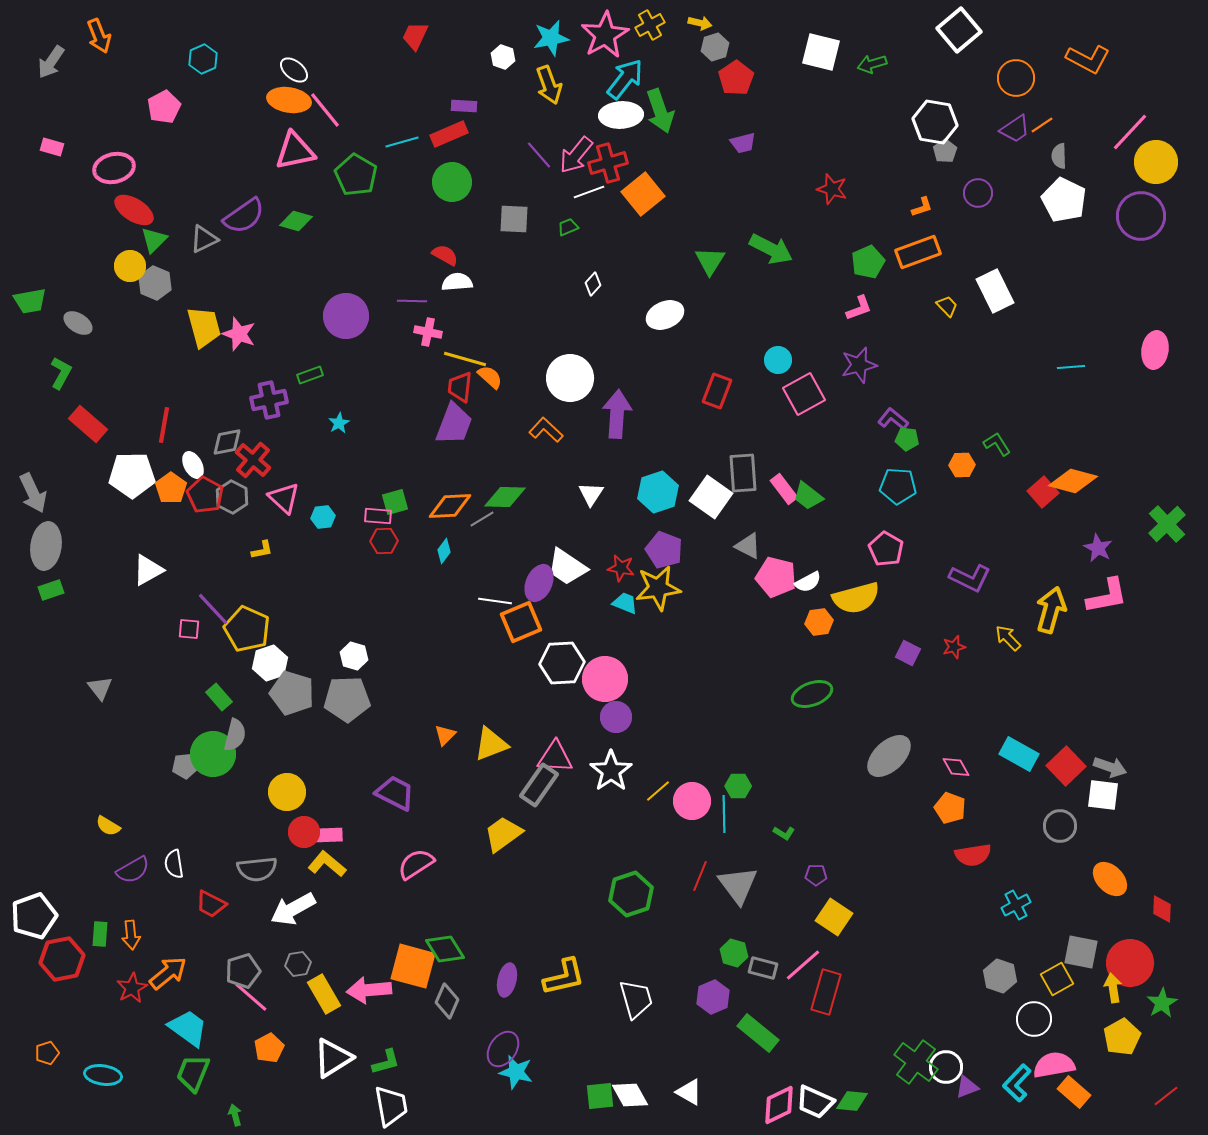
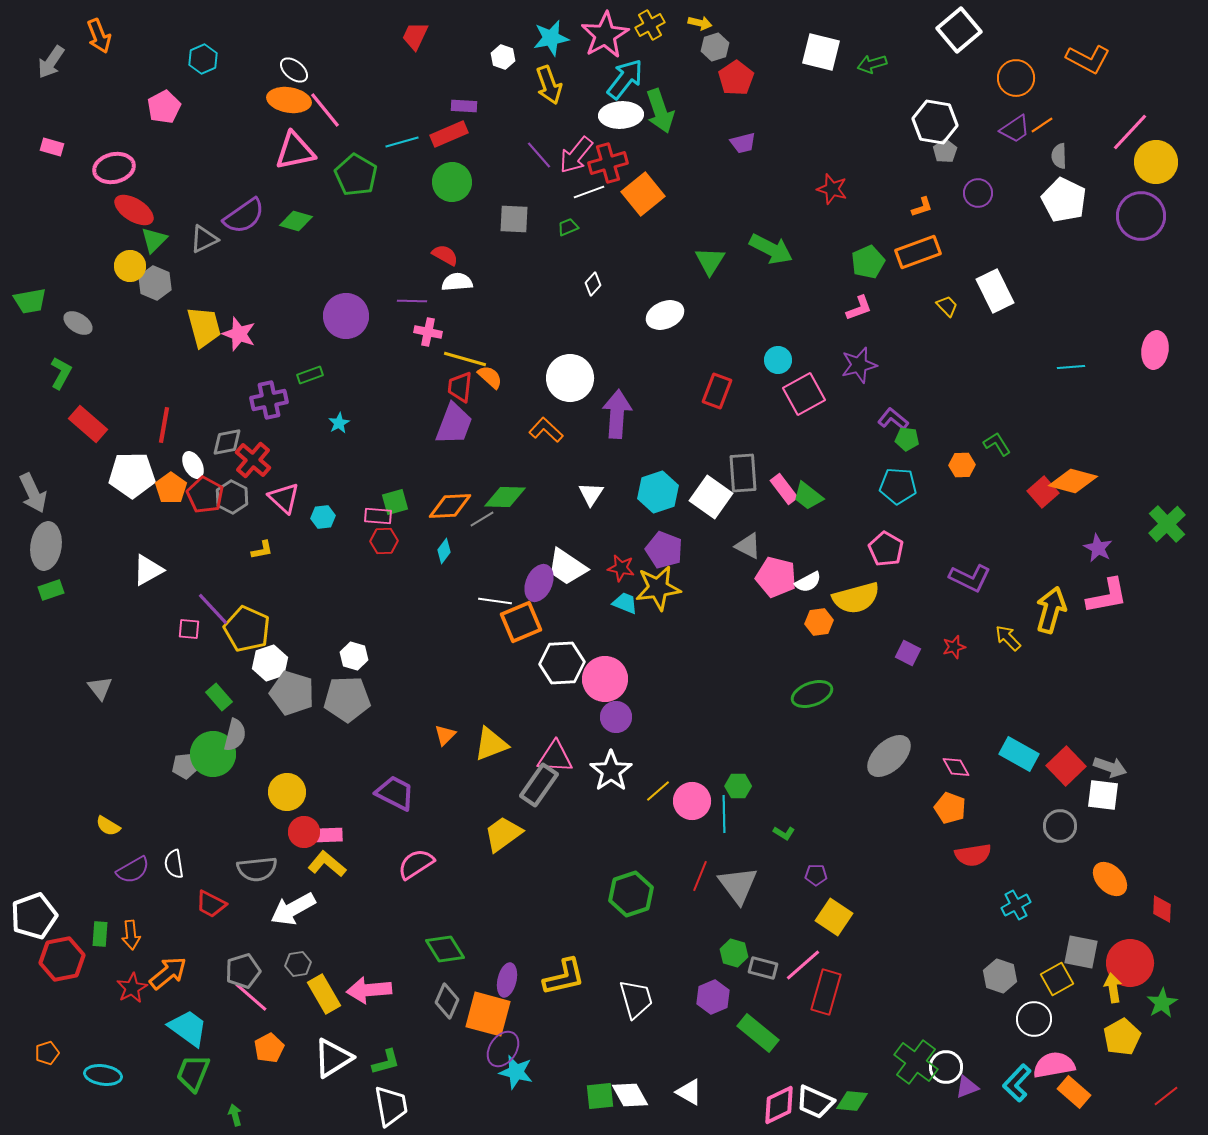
orange square at (413, 966): moved 75 px right, 48 px down
